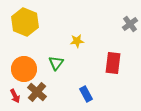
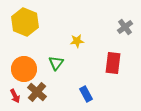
gray cross: moved 5 px left, 3 px down
